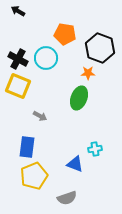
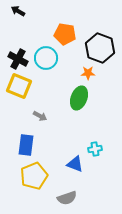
yellow square: moved 1 px right
blue rectangle: moved 1 px left, 2 px up
